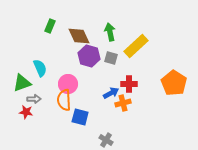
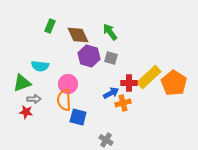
green arrow: rotated 24 degrees counterclockwise
brown diamond: moved 1 px left, 1 px up
yellow rectangle: moved 13 px right, 31 px down
cyan semicircle: moved 2 px up; rotated 120 degrees clockwise
red cross: moved 1 px up
blue square: moved 2 px left
